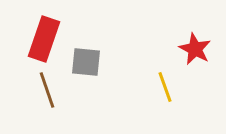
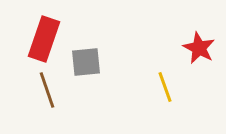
red star: moved 4 px right, 1 px up
gray square: rotated 12 degrees counterclockwise
